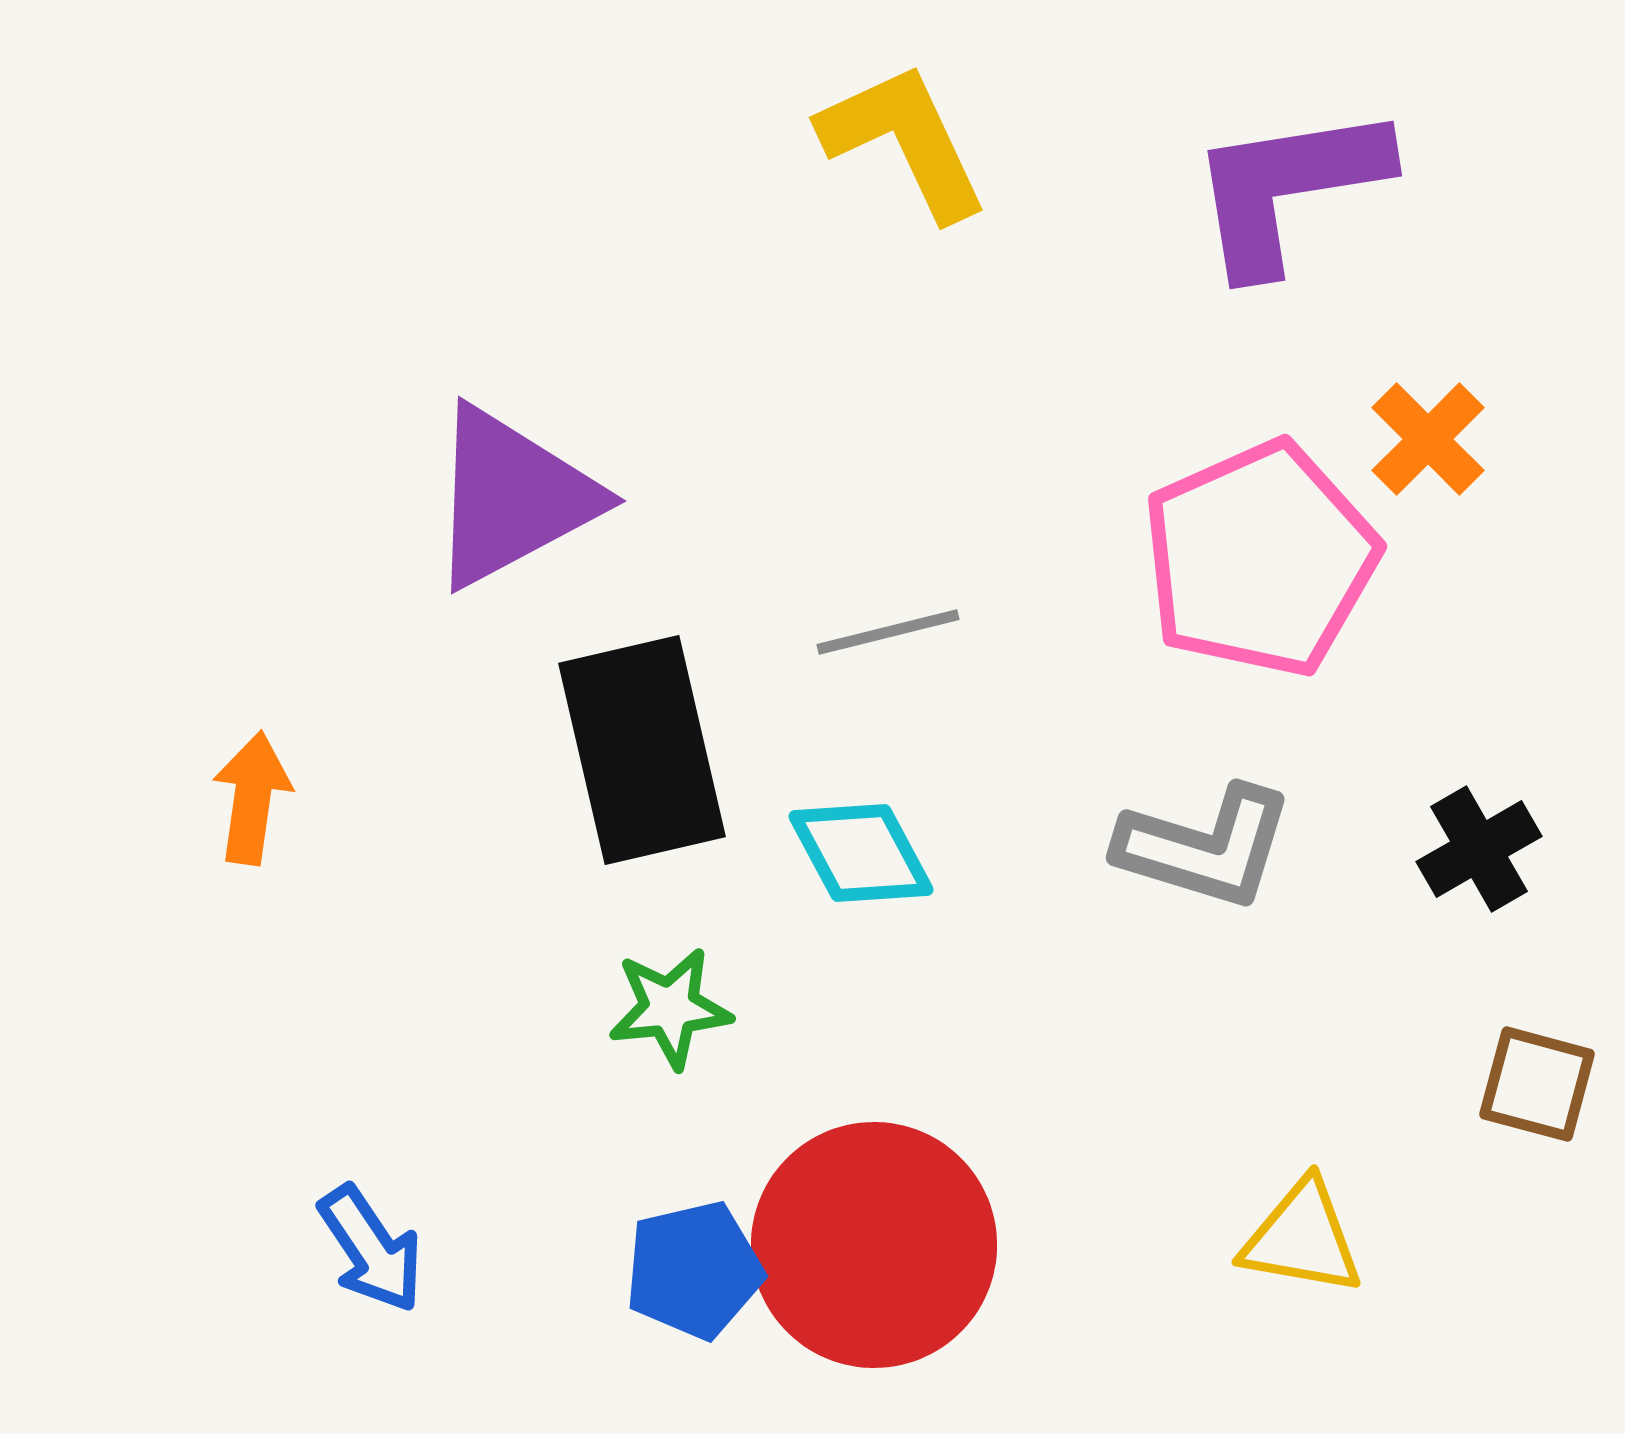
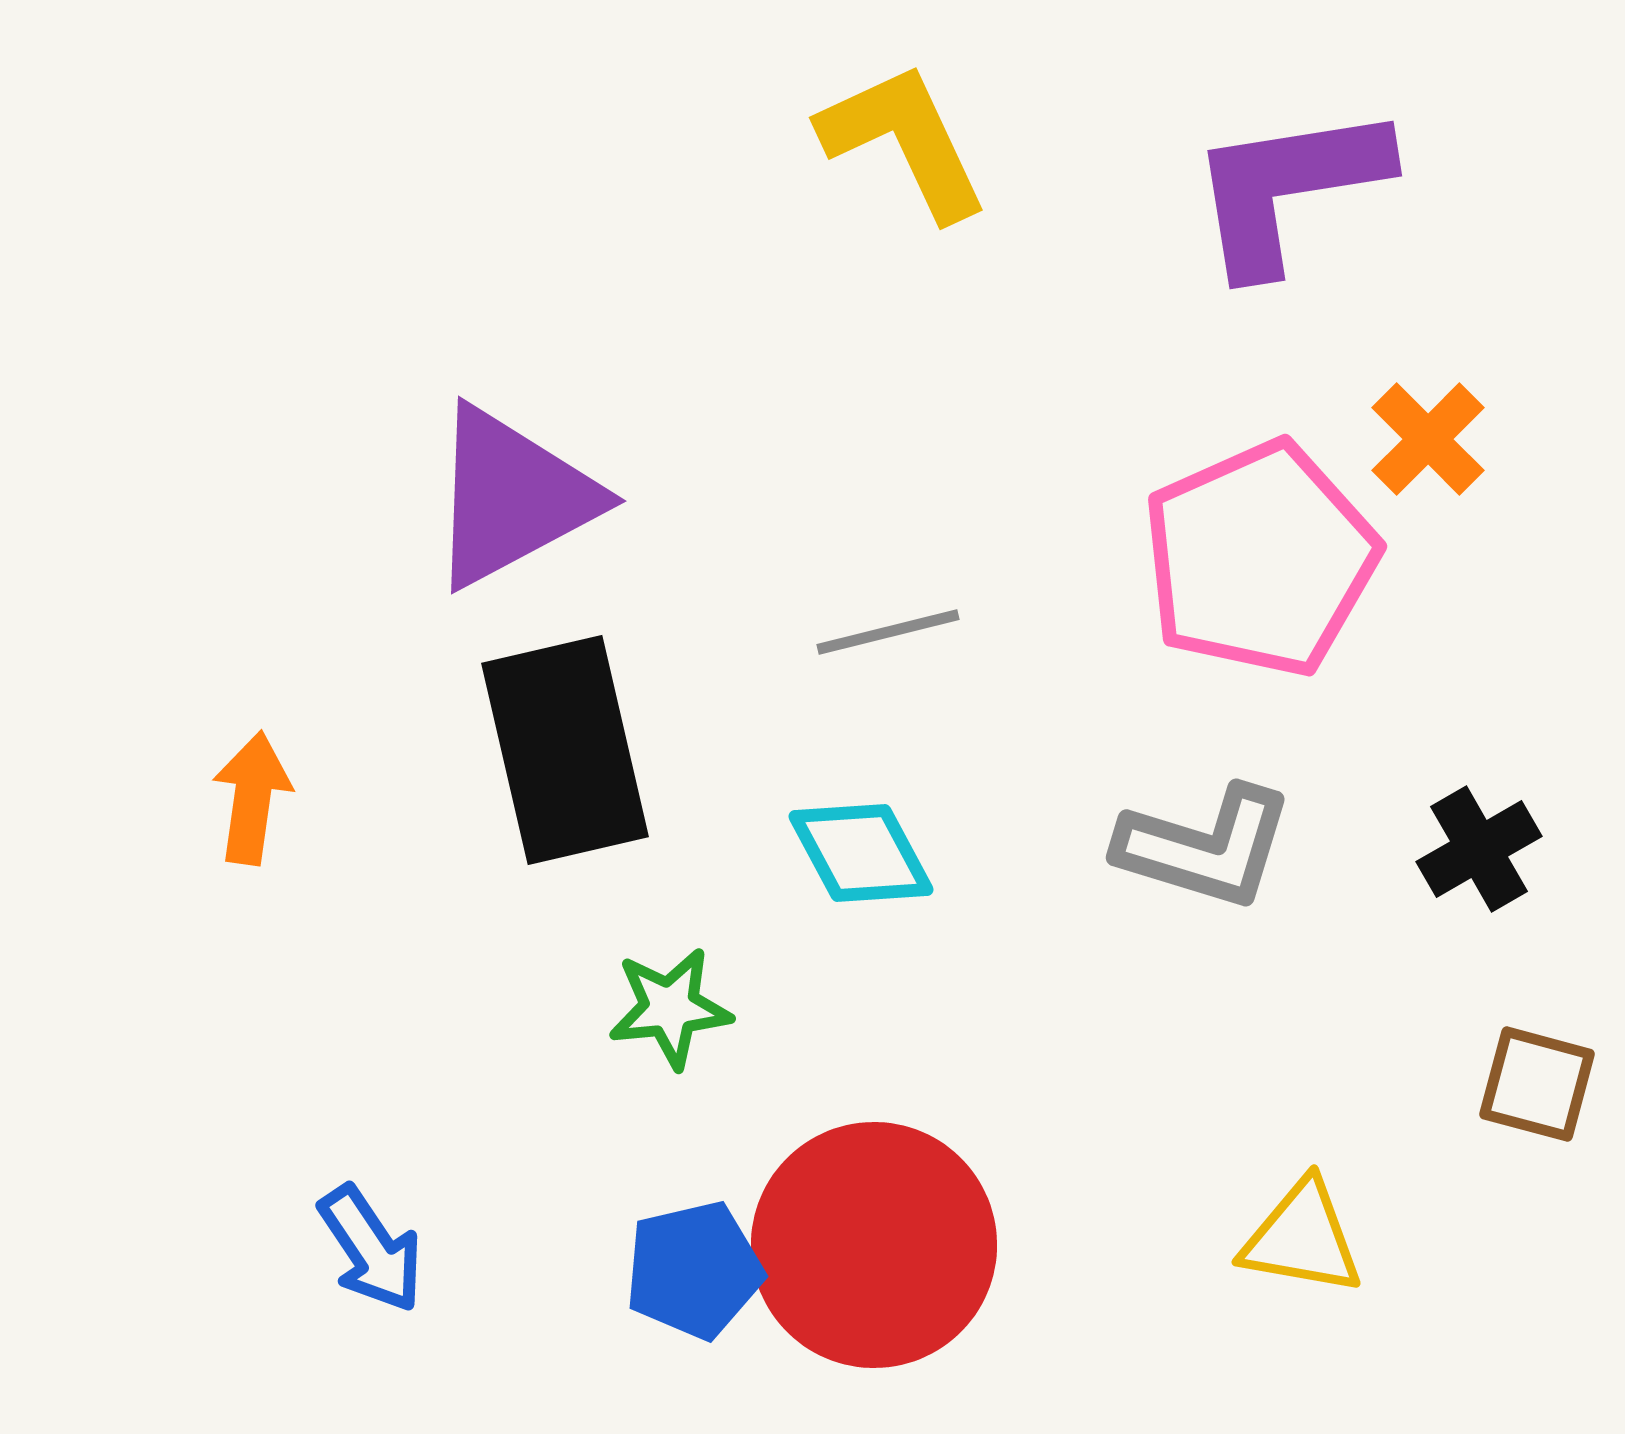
black rectangle: moved 77 px left
